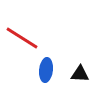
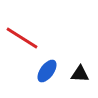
blue ellipse: moved 1 px right, 1 px down; rotated 30 degrees clockwise
